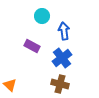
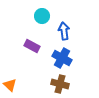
blue cross: rotated 24 degrees counterclockwise
